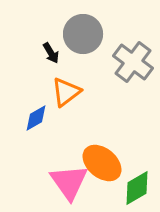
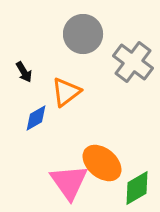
black arrow: moved 27 px left, 19 px down
